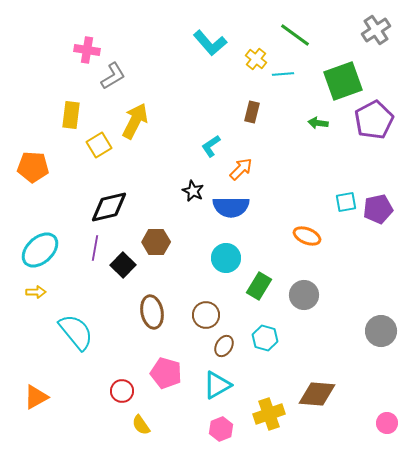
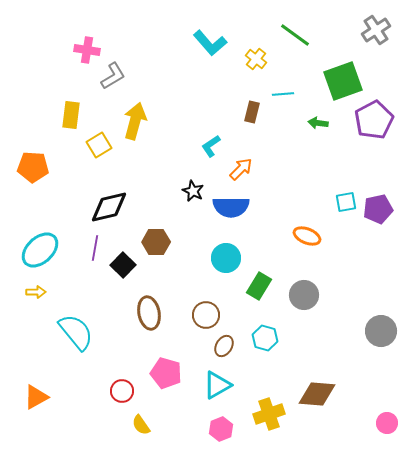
cyan line at (283, 74): moved 20 px down
yellow arrow at (135, 121): rotated 12 degrees counterclockwise
brown ellipse at (152, 312): moved 3 px left, 1 px down
